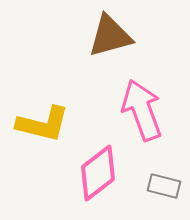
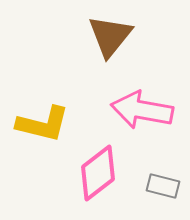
brown triangle: rotated 36 degrees counterclockwise
pink arrow: rotated 60 degrees counterclockwise
gray rectangle: moved 1 px left
